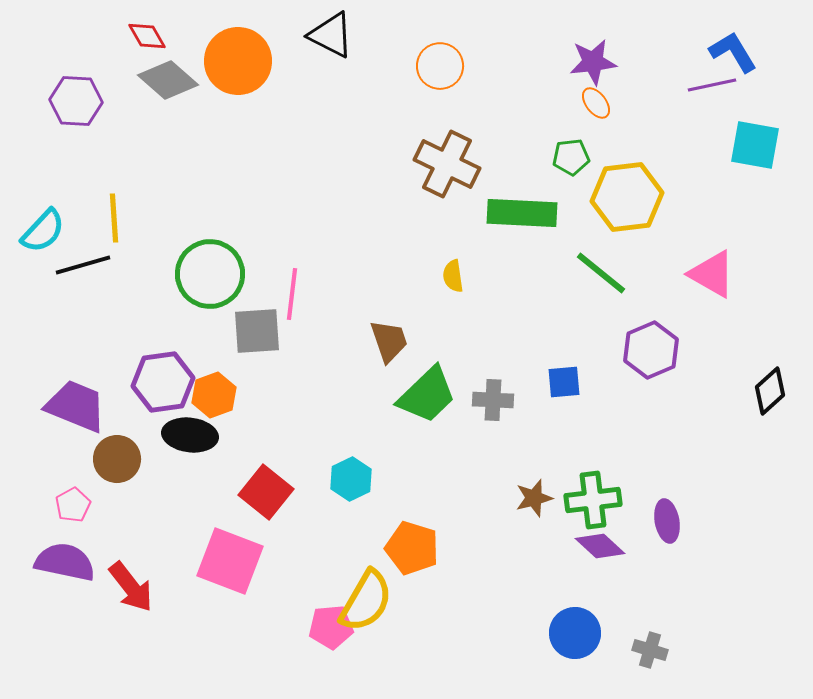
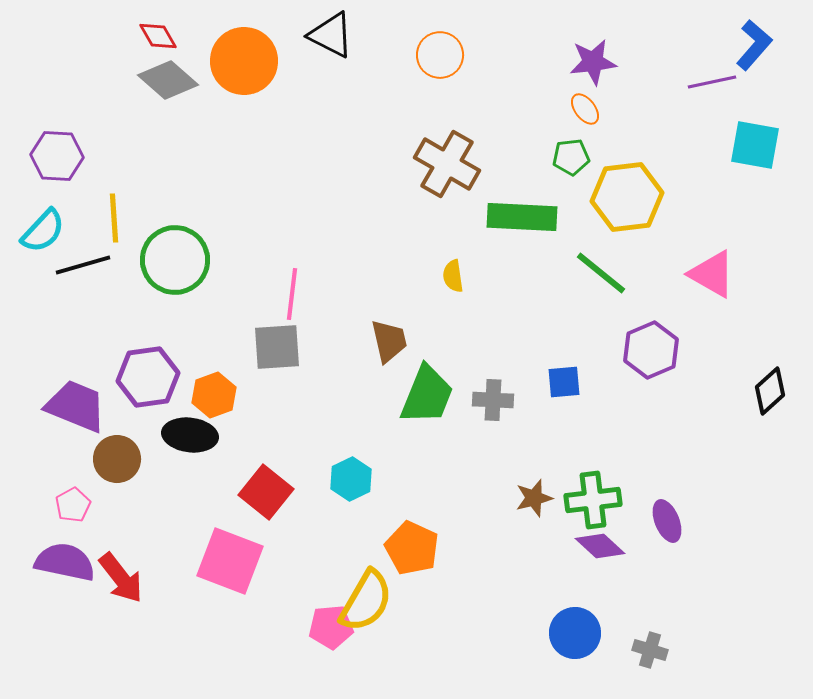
red diamond at (147, 36): moved 11 px right
blue L-shape at (733, 52): moved 21 px right, 7 px up; rotated 72 degrees clockwise
orange circle at (238, 61): moved 6 px right
orange circle at (440, 66): moved 11 px up
purple line at (712, 85): moved 3 px up
purple hexagon at (76, 101): moved 19 px left, 55 px down
orange ellipse at (596, 103): moved 11 px left, 6 px down
brown cross at (447, 164): rotated 4 degrees clockwise
green rectangle at (522, 213): moved 4 px down
green circle at (210, 274): moved 35 px left, 14 px up
gray square at (257, 331): moved 20 px right, 16 px down
brown trapezoid at (389, 341): rotated 6 degrees clockwise
purple hexagon at (163, 382): moved 15 px left, 5 px up
green trapezoid at (427, 395): rotated 24 degrees counterclockwise
purple ellipse at (667, 521): rotated 12 degrees counterclockwise
orange pentagon at (412, 548): rotated 8 degrees clockwise
red arrow at (131, 587): moved 10 px left, 9 px up
